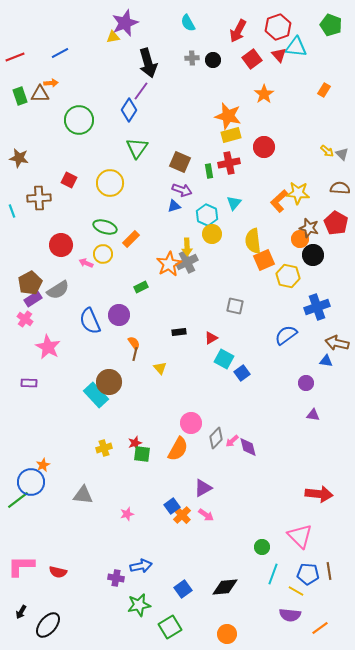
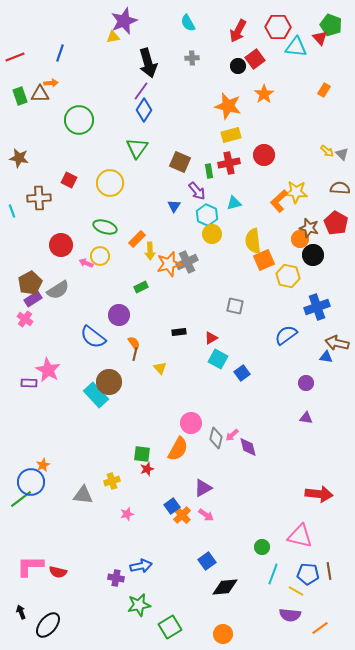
purple star at (125, 23): moved 1 px left, 2 px up
red hexagon at (278, 27): rotated 20 degrees clockwise
blue line at (60, 53): rotated 42 degrees counterclockwise
red triangle at (279, 55): moved 41 px right, 17 px up
red square at (252, 59): moved 3 px right
black circle at (213, 60): moved 25 px right, 6 px down
blue diamond at (129, 110): moved 15 px right
orange star at (228, 116): moved 10 px up
red circle at (264, 147): moved 8 px down
purple arrow at (182, 190): moved 15 px right, 1 px down; rotated 30 degrees clockwise
yellow star at (298, 193): moved 2 px left, 1 px up
cyan triangle at (234, 203): rotated 35 degrees clockwise
blue triangle at (174, 206): rotated 40 degrees counterclockwise
orange rectangle at (131, 239): moved 6 px right
yellow arrow at (187, 247): moved 37 px left, 4 px down
yellow circle at (103, 254): moved 3 px left, 2 px down
orange star at (169, 264): rotated 15 degrees clockwise
blue semicircle at (90, 321): moved 3 px right, 16 px down; rotated 28 degrees counterclockwise
pink star at (48, 347): moved 23 px down
cyan square at (224, 359): moved 6 px left
blue triangle at (326, 361): moved 4 px up
purple triangle at (313, 415): moved 7 px left, 3 px down
gray diamond at (216, 438): rotated 30 degrees counterclockwise
pink arrow at (232, 441): moved 6 px up
red star at (135, 443): moved 12 px right, 26 px down
yellow cross at (104, 448): moved 8 px right, 33 px down
green line at (18, 500): moved 3 px right, 1 px up
pink triangle at (300, 536): rotated 32 degrees counterclockwise
pink L-shape at (21, 566): moved 9 px right
blue square at (183, 589): moved 24 px right, 28 px up
black arrow at (21, 612): rotated 128 degrees clockwise
orange circle at (227, 634): moved 4 px left
